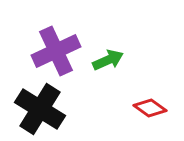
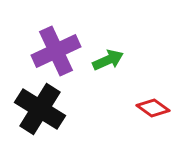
red diamond: moved 3 px right
